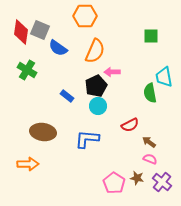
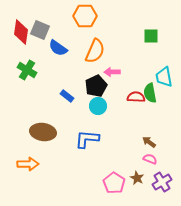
red semicircle: moved 6 px right, 28 px up; rotated 150 degrees counterclockwise
brown star: rotated 16 degrees clockwise
purple cross: rotated 18 degrees clockwise
